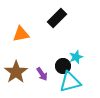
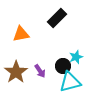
purple arrow: moved 2 px left, 3 px up
